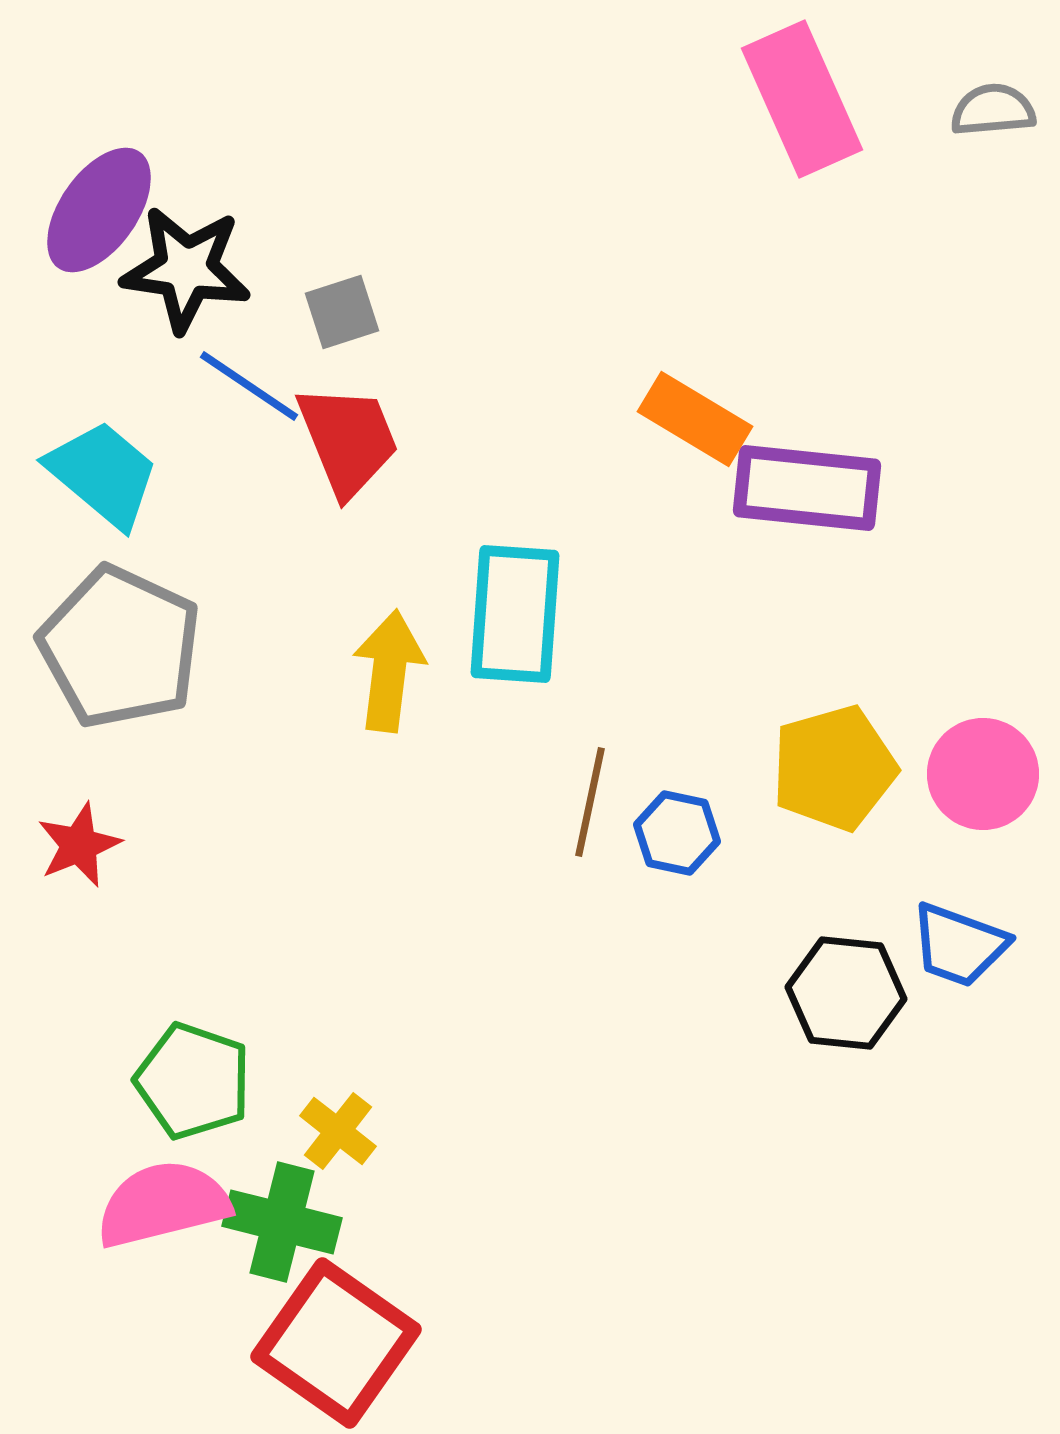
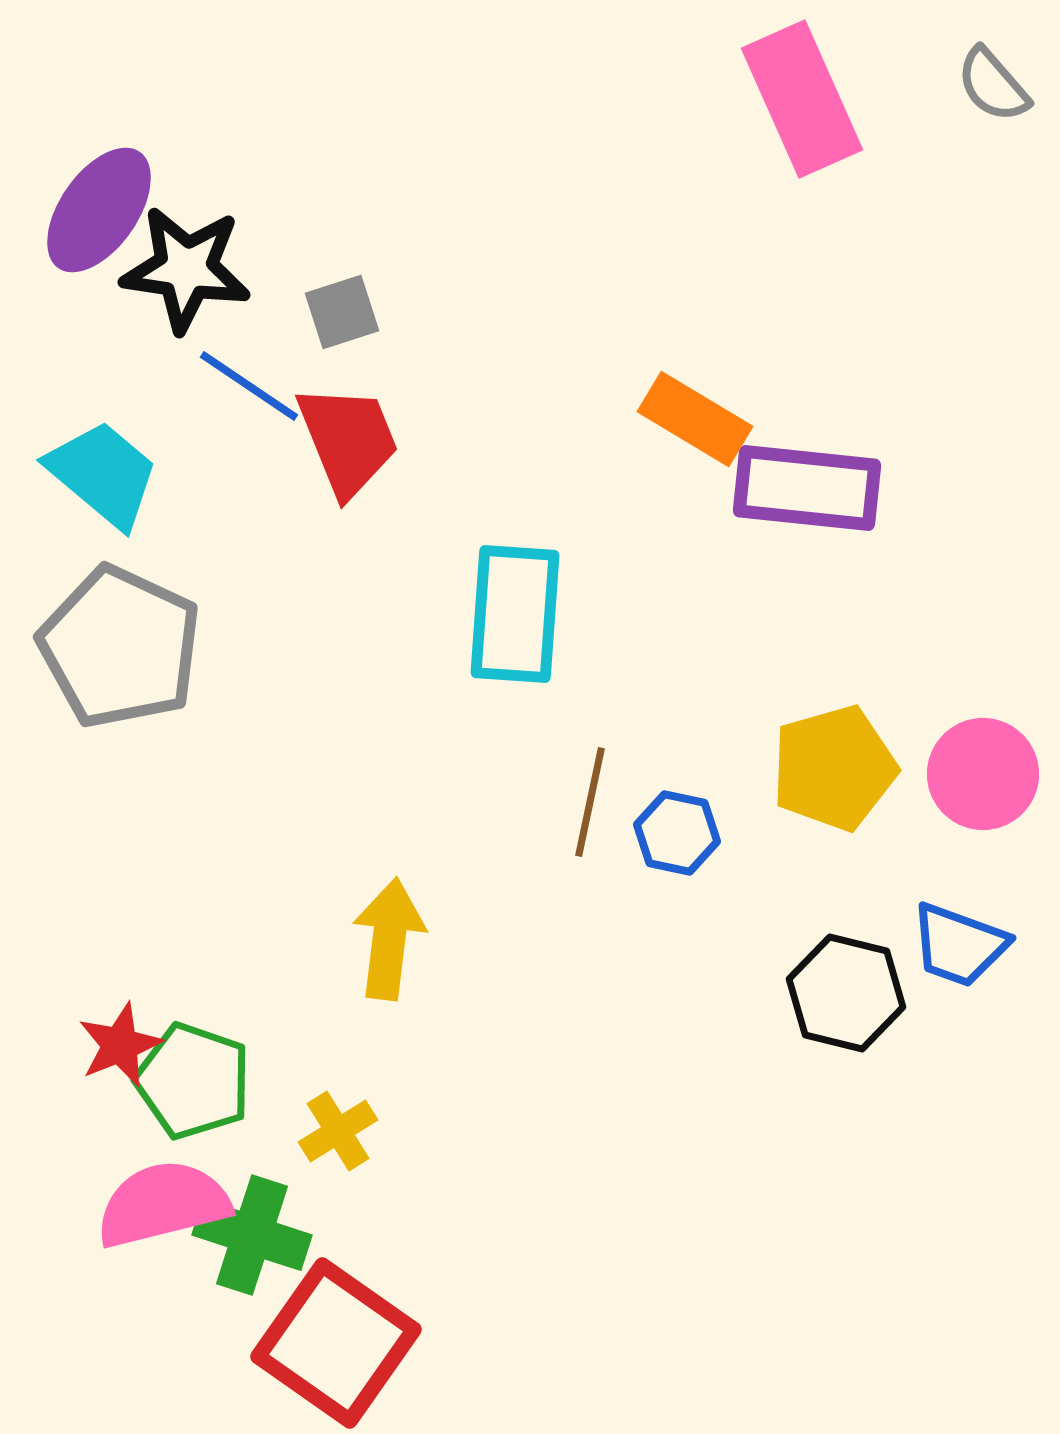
gray semicircle: moved 25 px up; rotated 126 degrees counterclockwise
yellow arrow: moved 268 px down
red star: moved 41 px right, 200 px down
black hexagon: rotated 8 degrees clockwise
yellow cross: rotated 20 degrees clockwise
green cross: moved 30 px left, 13 px down; rotated 4 degrees clockwise
